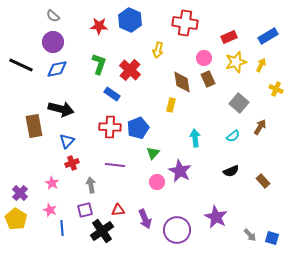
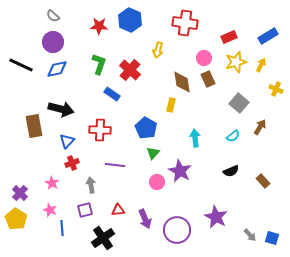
red cross at (110, 127): moved 10 px left, 3 px down
blue pentagon at (138, 128): moved 8 px right; rotated 20 degrees counterclockwise
black cross at (102, 231): moved 1 px right, 7 px down
